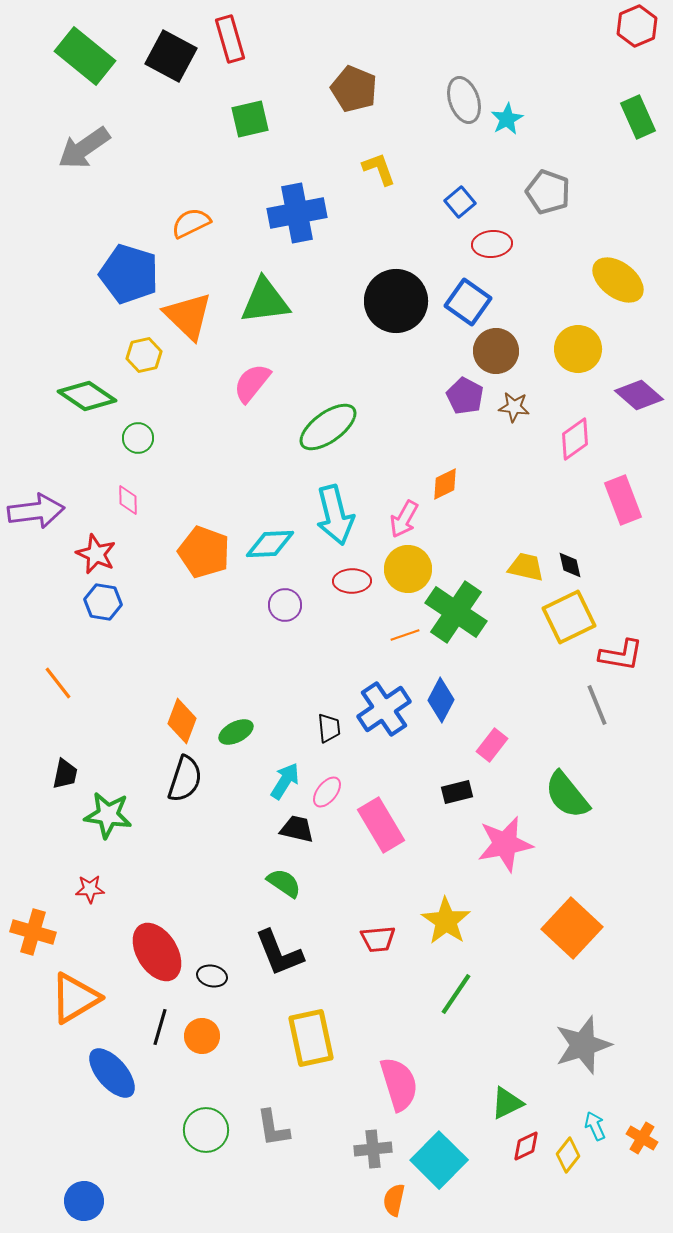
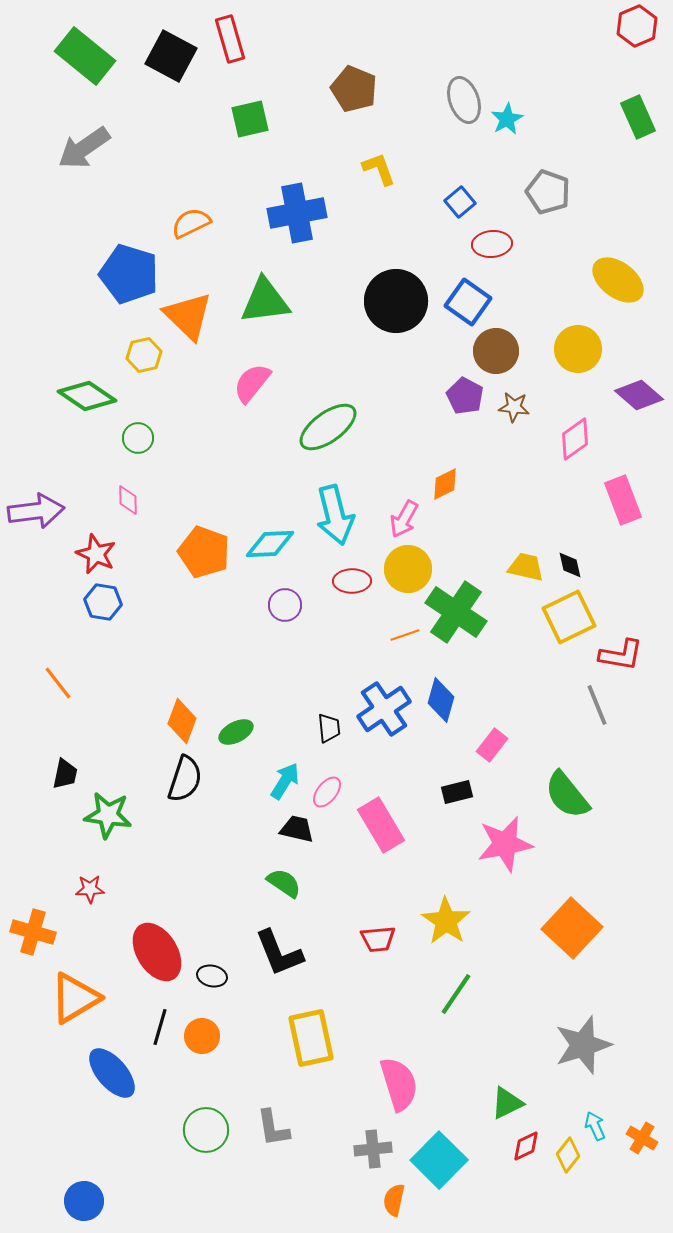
blue diamond at (441, 700): rotated 12 degrees counterclockwise
